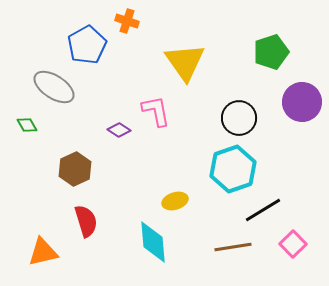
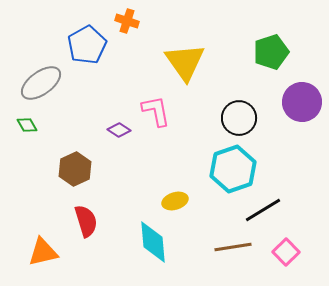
gray ellipse: moved 13 px left, 4 px up; rotated 69 degrees counterclockwise
pink square: moved 7 px left, 8 px down
